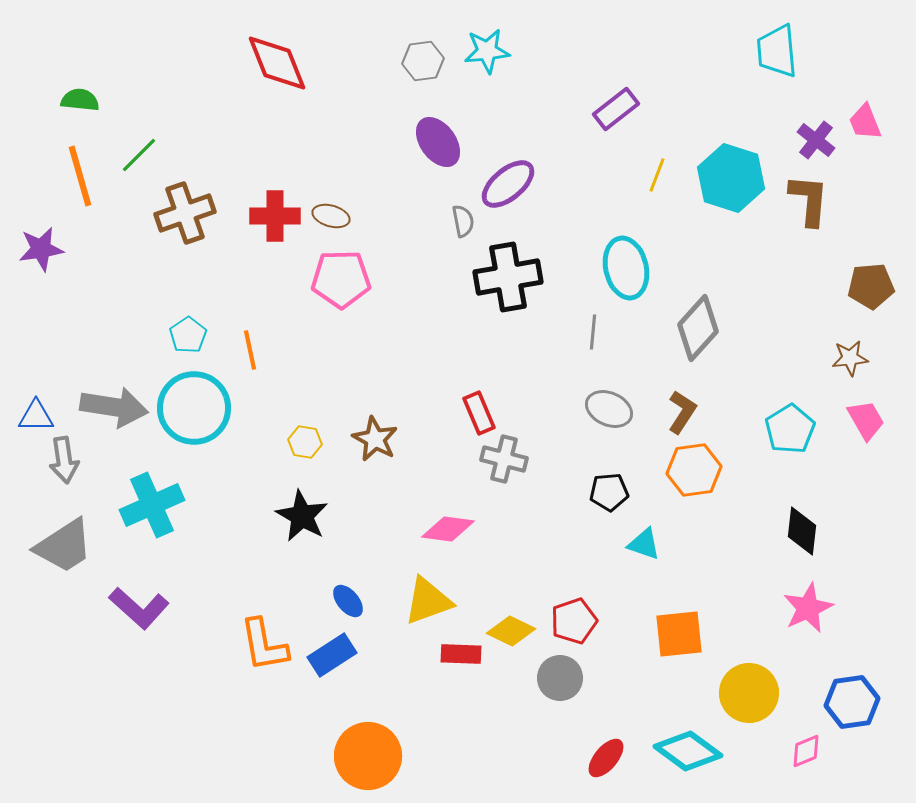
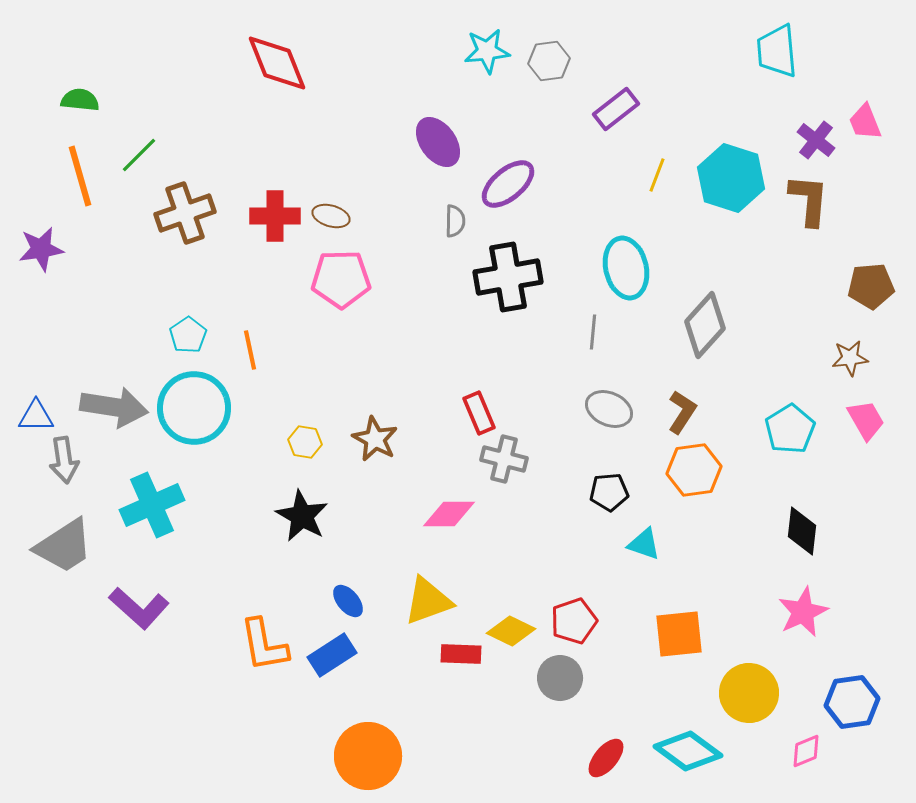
gray hexagon at (423, 61): moved 126 px right
gray semicircle at (463, 221): moved 8 px left; rotated 12 degrees clockwise
gray diamond at (698, 328): moved 7 px right, 3 px up
pink diamond at (448, 529): moved 1 px right, 15 px up; rotated 8 degrees counterclockwise
pink star at (808, 608): moved 5 px left, 4 px down
